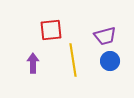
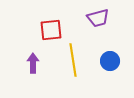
purple trapezoid: moved 7 px left, 18 px up
